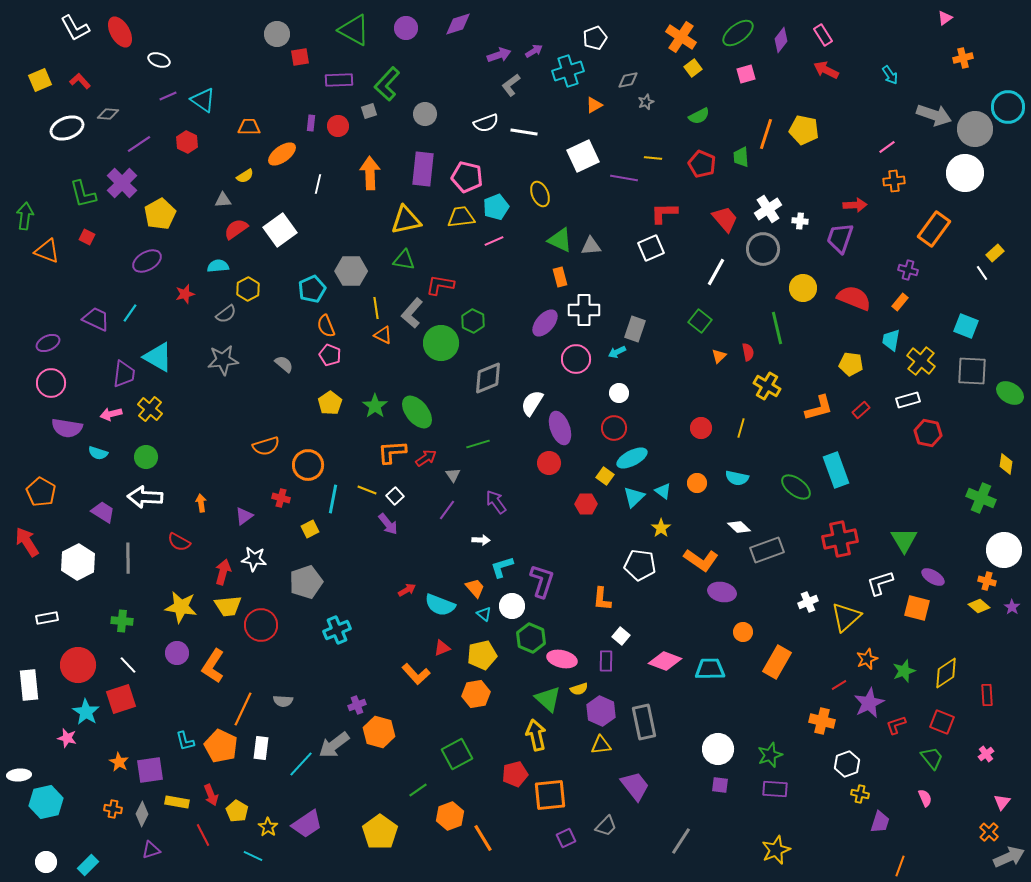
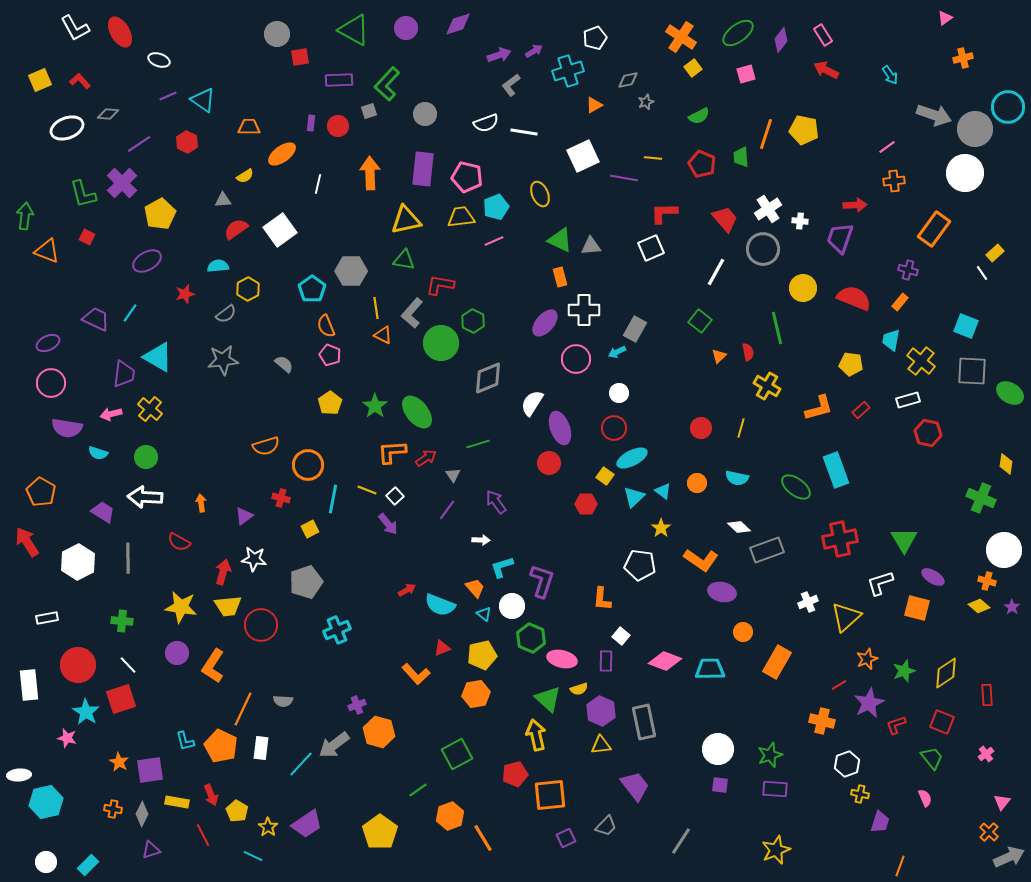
cyan pentagon at (312, 289): rotated 12 degrees counterclockwise
gray rectangle at (635, 329): rotated 10 degrees clockwise
